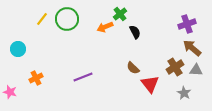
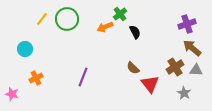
cyan circle: moved 7 px right
purple line: rotated 48 degrees counterclockwise
pink star: moved 2 px right, 2 px down
